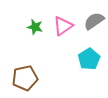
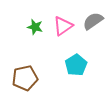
gray semicircle: moved 1 px left
cyan pentagon: moved 13 px left, 6 px down
